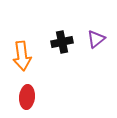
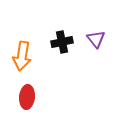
purple triangle: rotated 30 degrees counterclockwise
orange arrow: rotated 16 degrees clockwise
